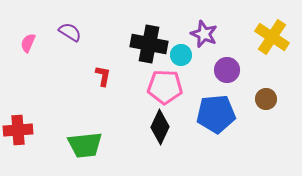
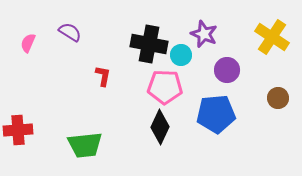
brown circle: moved 12 px right, 1 px up
